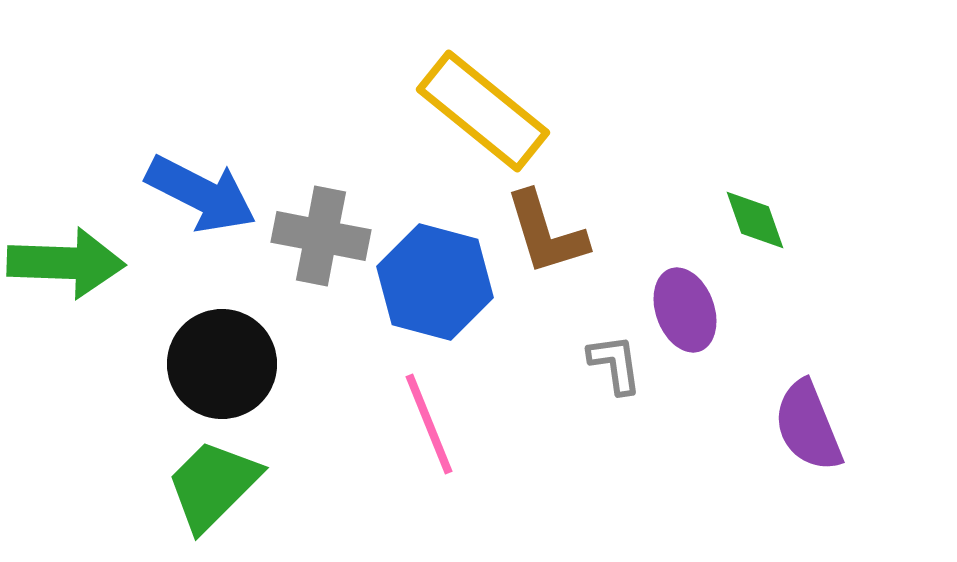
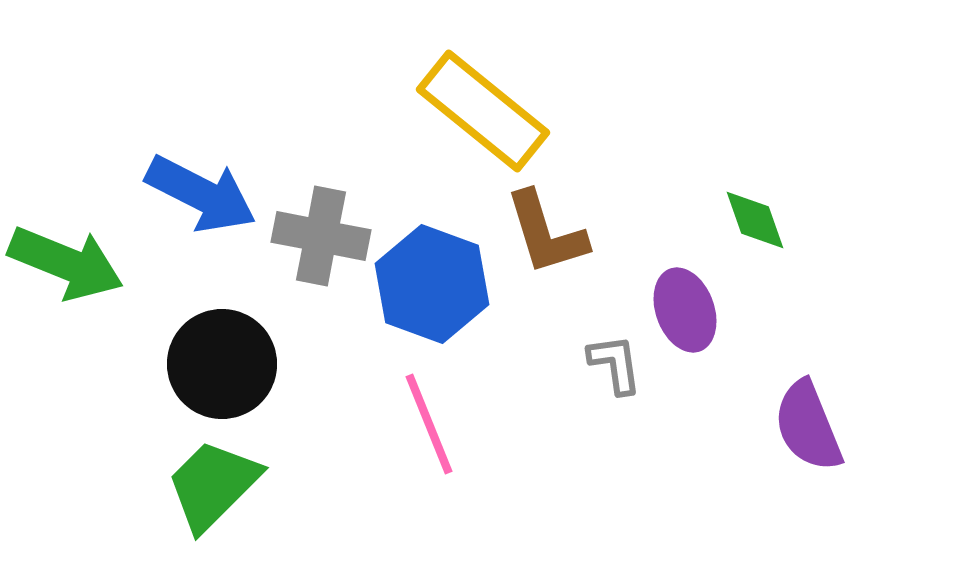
green arrow: rotated 20 degrees clockwise
blue hexagon: moved 3 px left, 2 px down; rotated 5 degrees clockwise
